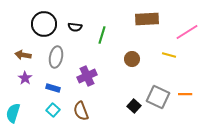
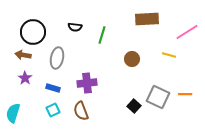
black circle: moved 11 px left, 8 px down
gray ellipse: moved 1 px right, 1 px down
purple cross: moved 7 px down; rotated 18 degrees clockwise
cyan square: rotated 24 degrees clockwise
